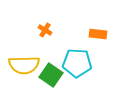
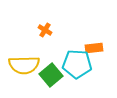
orange rectangle: moved 4 px left, 14 px down; rotated 12 degrees counterclockwise
cyan pentagon: moved 1 px down
green square: rotated 15 degrees clockwise
